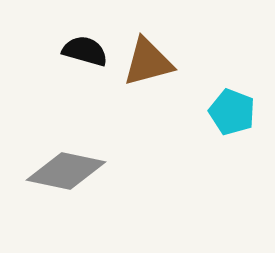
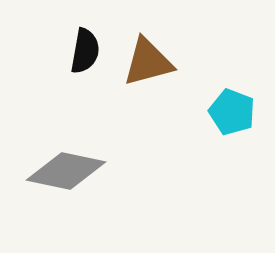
black semicircle: rotated 84 degrees clockwise
